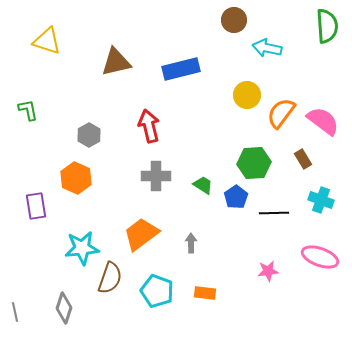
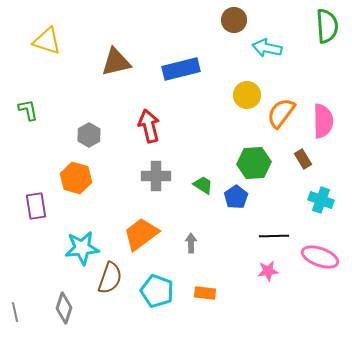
pink semicircle: rotated 52 degrees clockwise
orange hexagon: rotated 8 degrees counterclockwise
black line: moved 23 px down
